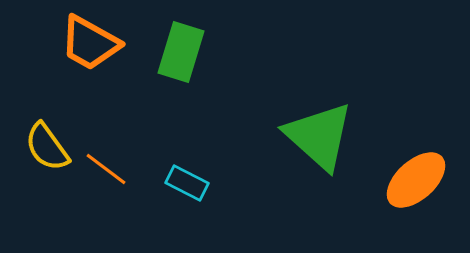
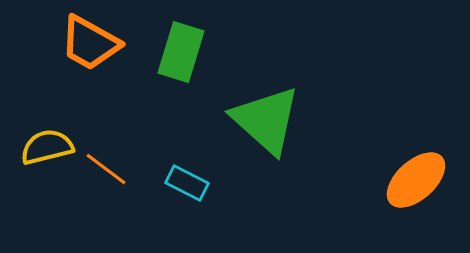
green triangle: moved 53 px left, 16 px up
yellow semicircle: rotated 112 degrees clockwise
